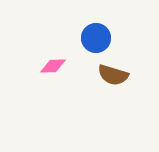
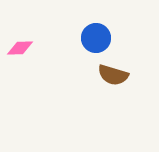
pink diamond: moved 33 px left, 18 px up
